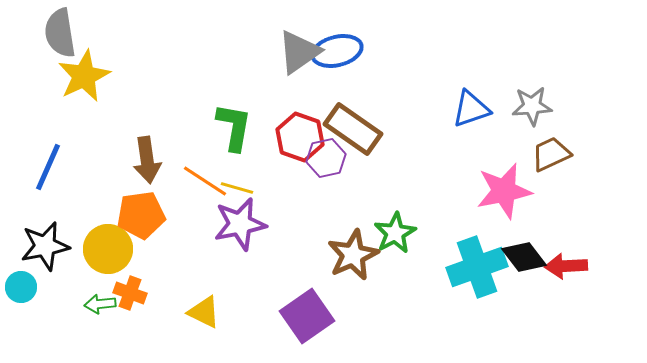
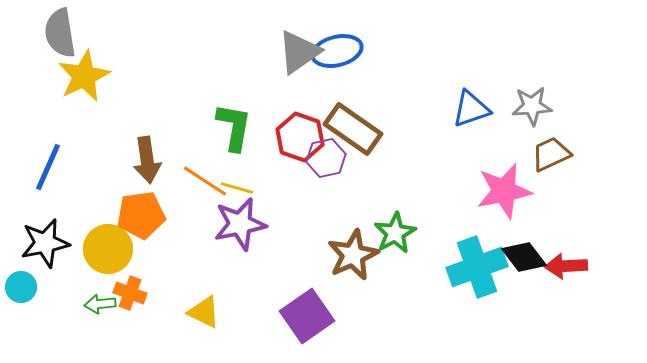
black star: moved 3 px up
